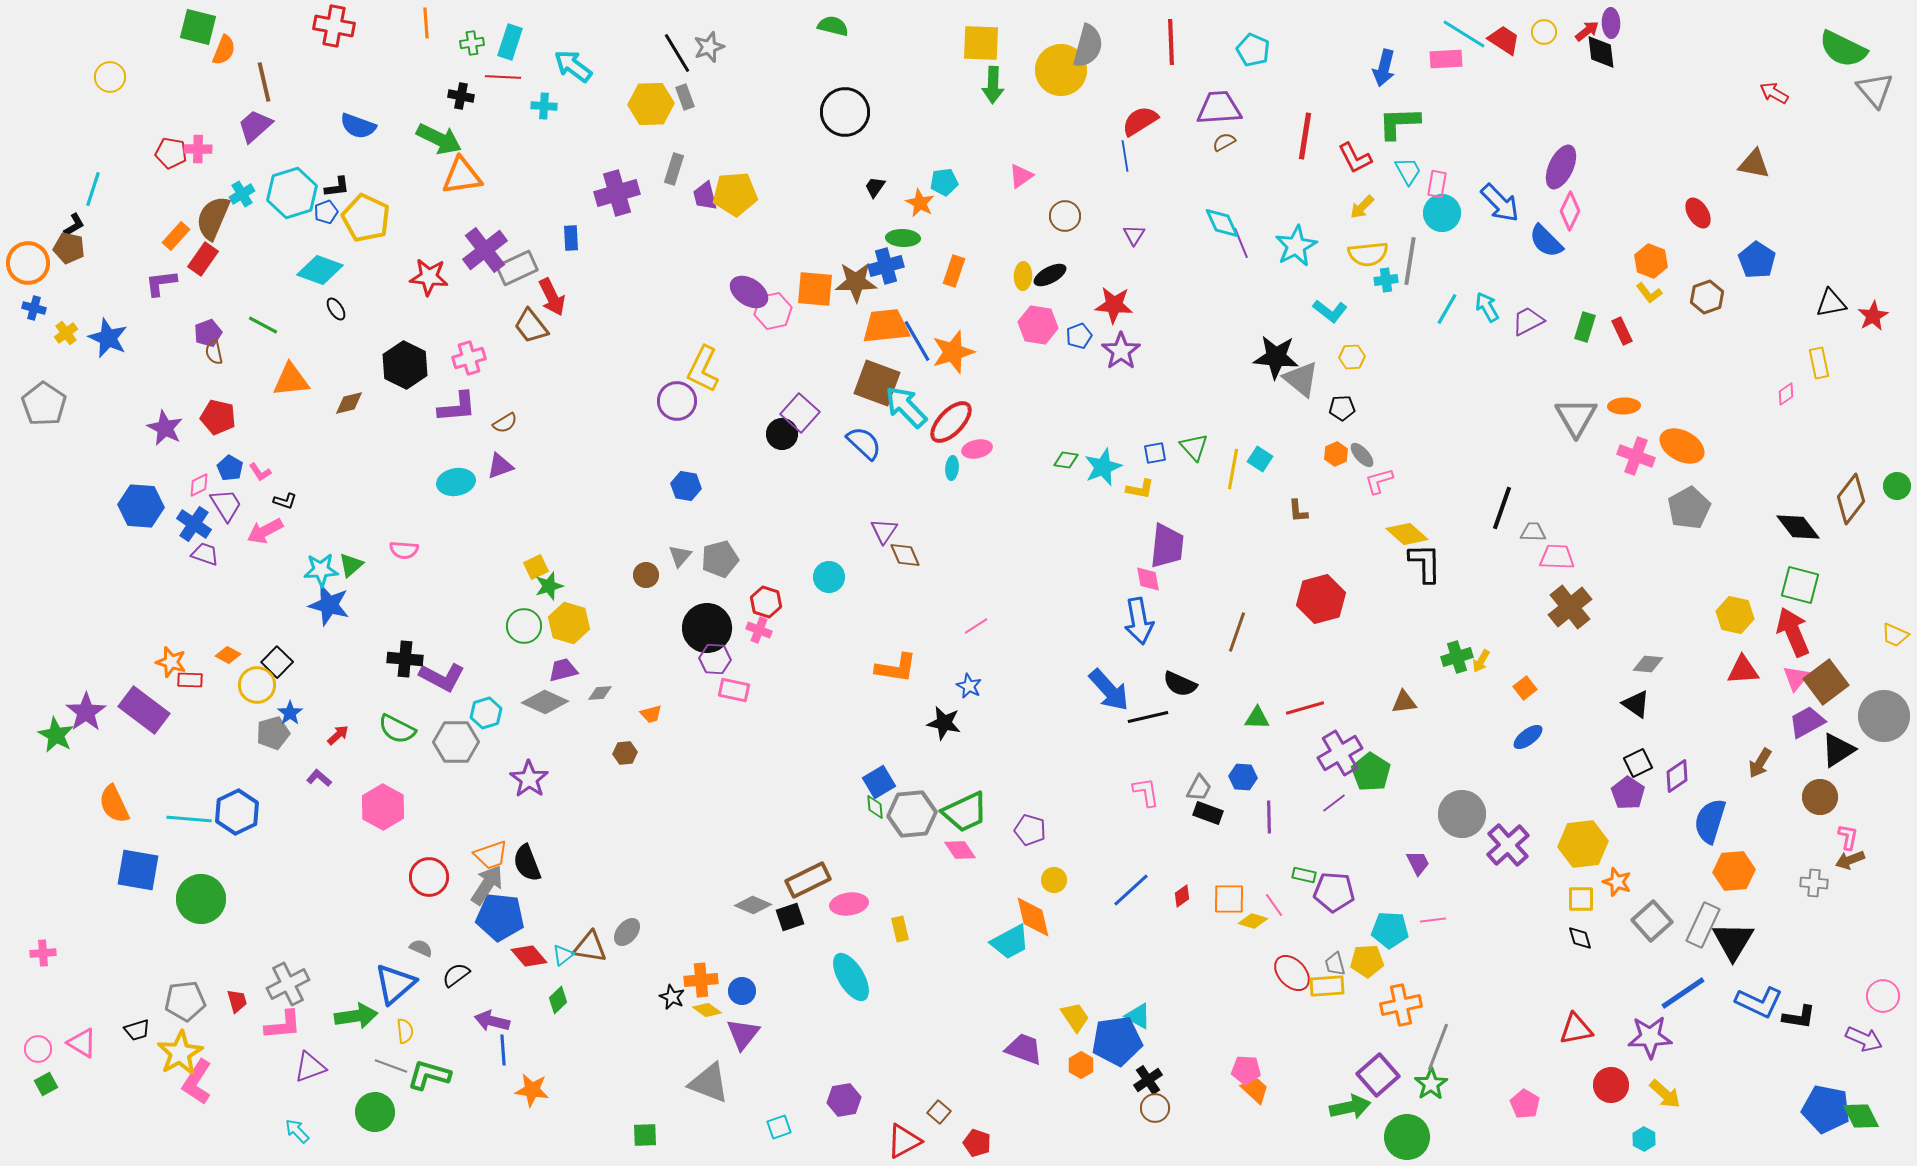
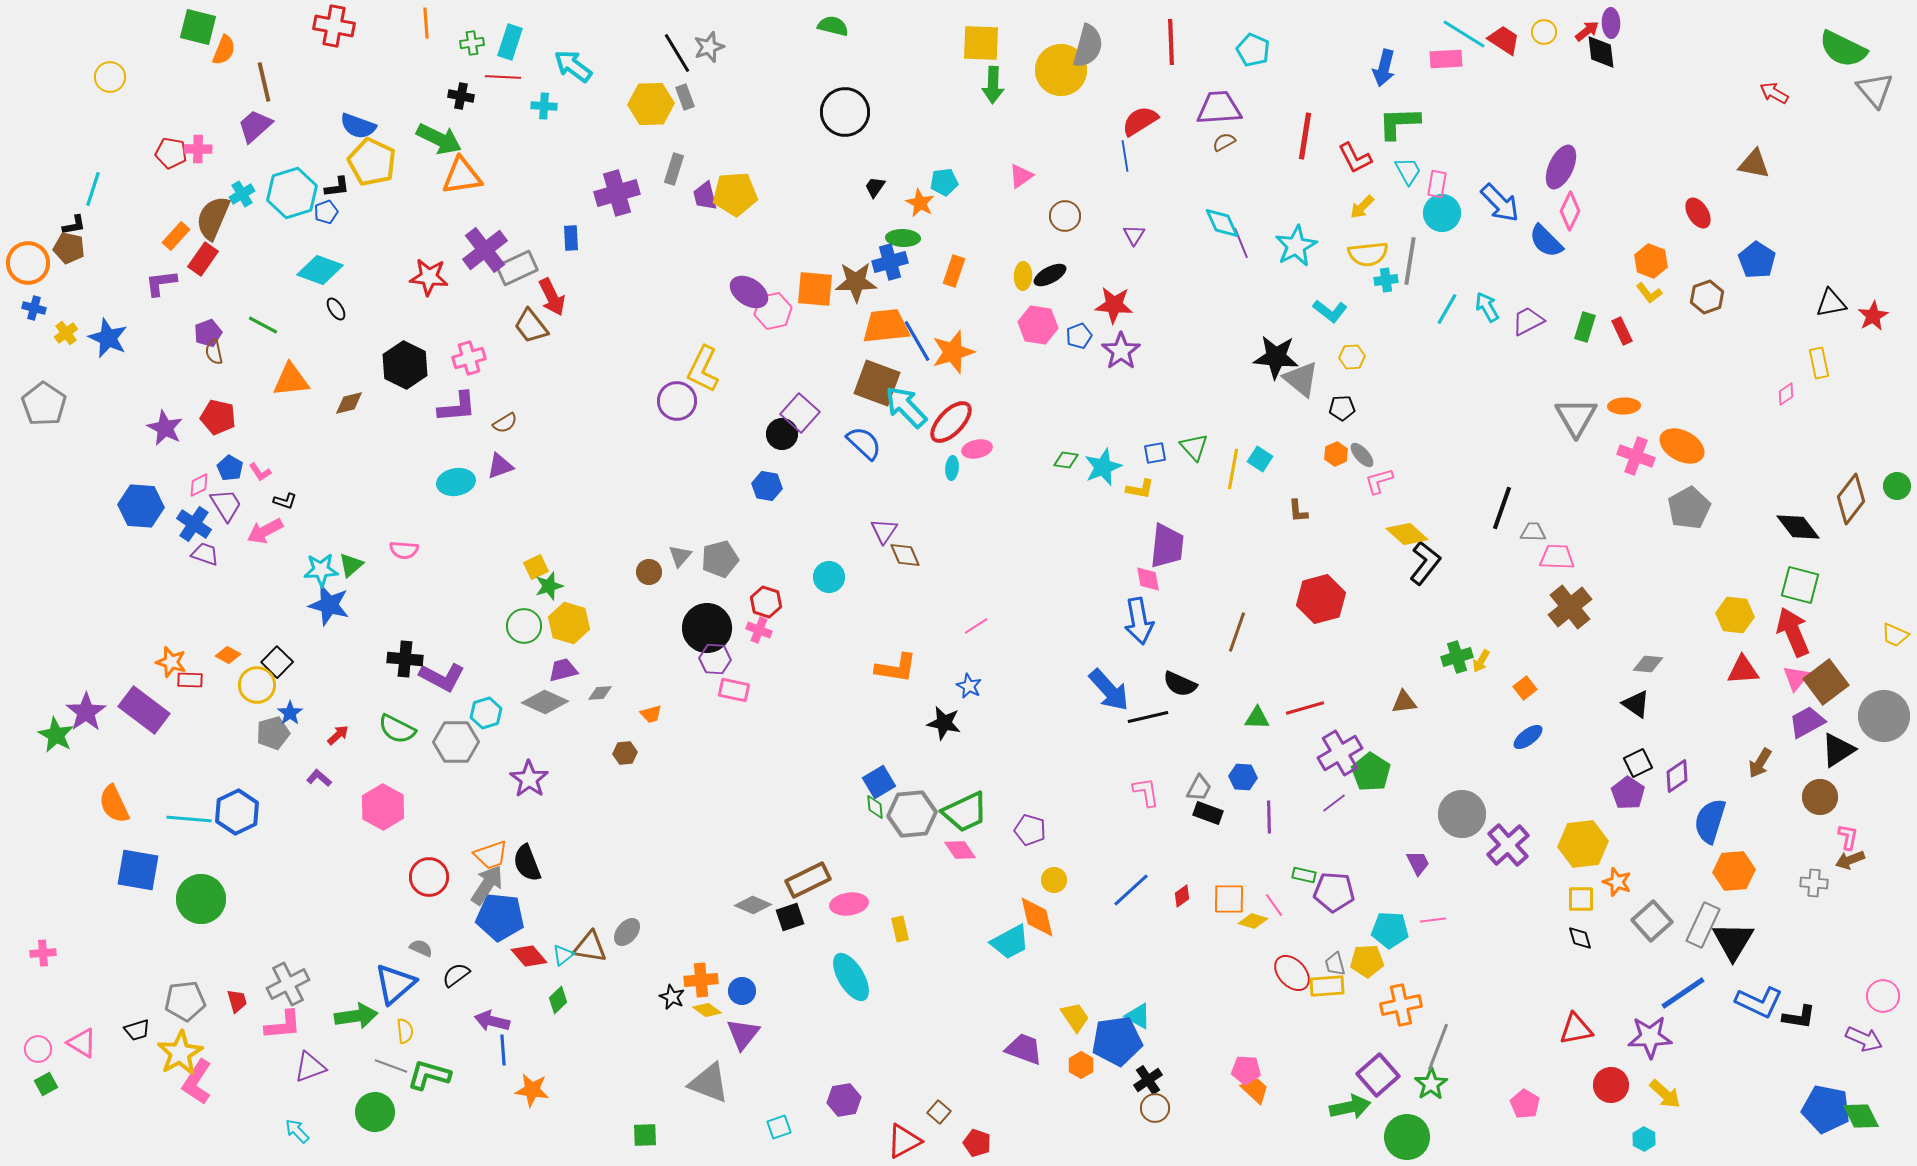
yellow pentagon at (366, 218): moved 6 px right, 56 px up
black L-shape at (74, 225): rotated 20 degrees clockwise
blue cross at (886, 266): moved 4 px right, 4 px up
blue hexagon at (686, 486): moved 81 px right
black L-shape at (1425, 563): rotated 39 degrees clockwise
brown circle at (646, 575): moved 3 px right, 3 px up
yellow hexagon at (1735, 615): rotated 6 degrees counterclockwise
orange diamond at (1033, 917): moved 4 px right
